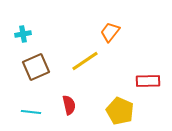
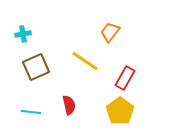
yellow line: rotated 68 degrees clockwise
red rectangle: moved 23 px left, 3 px up; rotated 60 degrees counterclockwise
yellow pentagon: rotated 12 degrees clockwise
